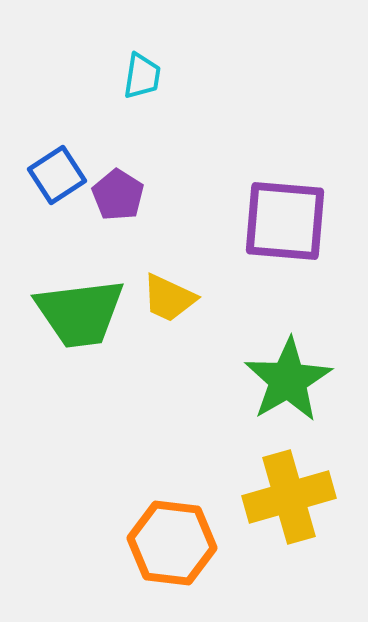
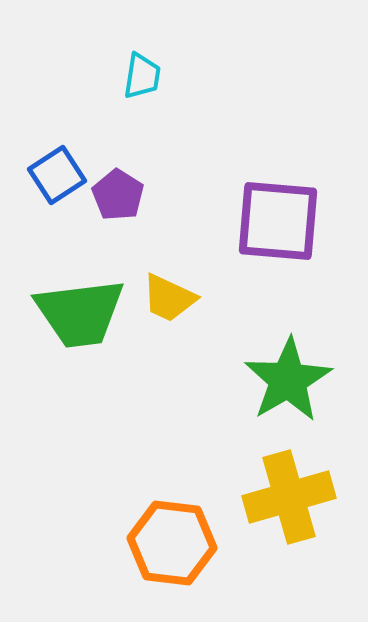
purple square: moved 7 px left
